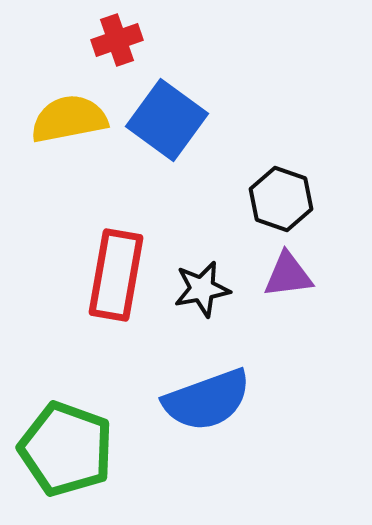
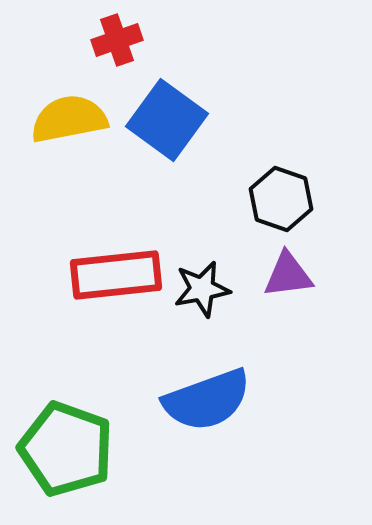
red rectangle: rotated 74 degrees clockwise
